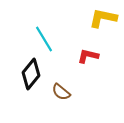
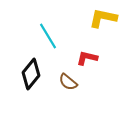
cyan line: moved 4 px right, 3 px up
red L-shape: moved 1 px left, 2 px down
brown semicircle: moved 7 px right, 10 px up
